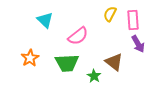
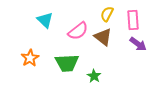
yellow semicircle: moved 3 px left
pink semicircle: moved 5 px up
purple arrow: rotated 24 degrees counterclockwise
brown triangle: moved 11 px left, 25 px up
